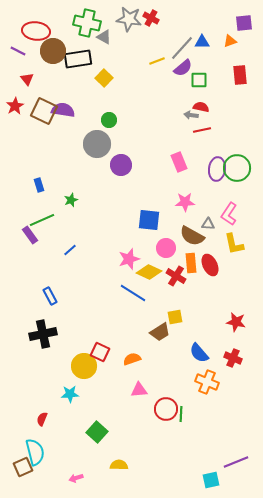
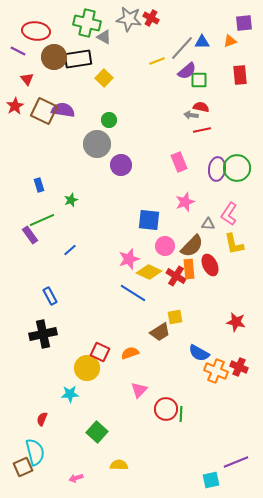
brown circle at (53, 51): moved 1 px right, 6 px down
purple semicircle at (183, 68): moved 4 px right, 3 px down
pink star at (185, 202): rotated 18 degrees counterclockwise
brown semicircle at (192, 236): moved 10 px down; rotated 75 degrees counterclockwise
pink circle at (166, 248): moved 1 px left, 2 px up
orange rectangle at (191, 263): moved 2 px left, 6 px down
blue semicircle at (199, 353): rotated 20 degrees counterclockwise
red cross at (233, 358): moved 6 px right, 9 px down
orange semicircle at (132, 359): moved 2 px left, 6 px up
yellow circle at (84, 366): moved 3 px right, 2 px down
orange cross at (207, 382): moved 9 px right, 11 px up
pink triangle at (139, 390): rotated 42 degrees counterclockwise
